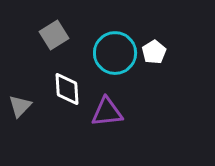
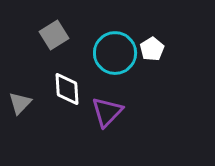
white pentagon: moved 2 px left, 3 px up
gray triangle: moved 3 px up
purple triangle: rotated 40 degrees counterclockwise
